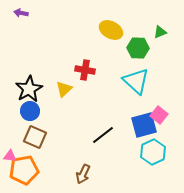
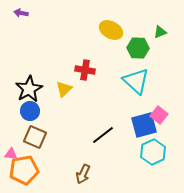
pink triangle: moved 1 px right, 2 px up
